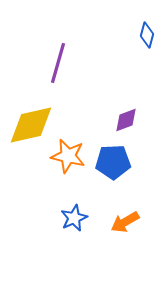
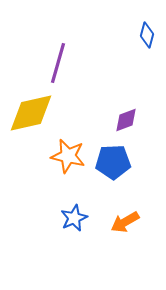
yellow diamond: moved 12 px up
